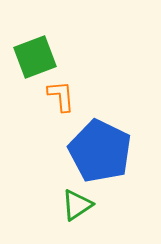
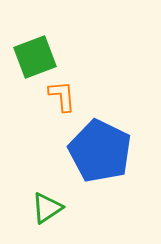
orange L-shape: moved 1 px right
green triangle: moved 30 px left, 3 px down
